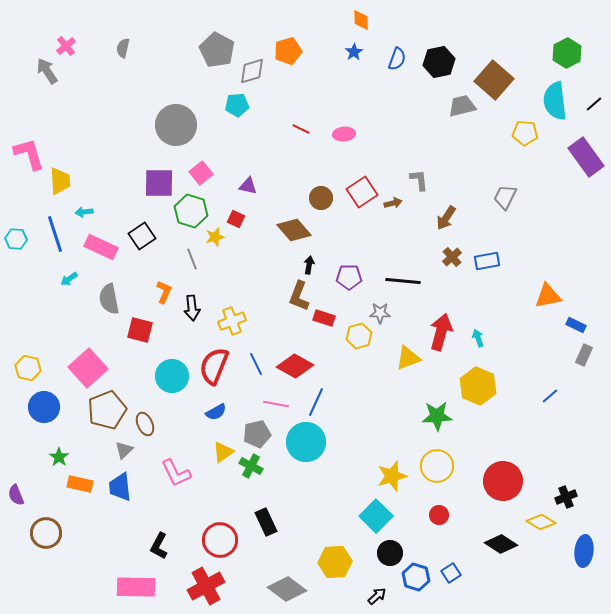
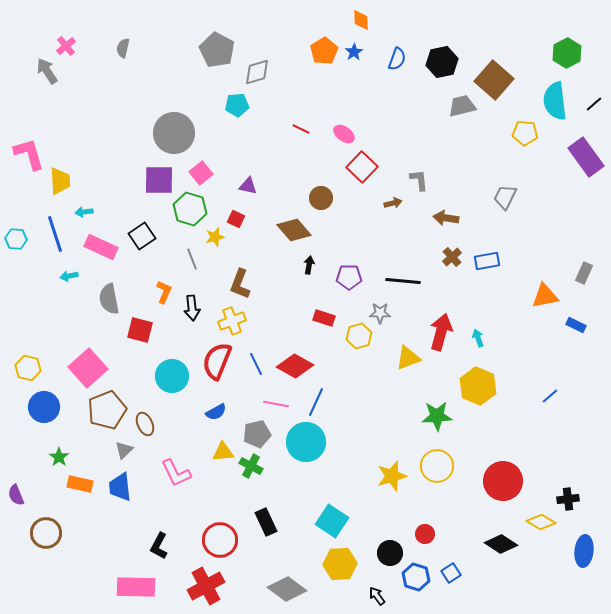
orange pentagon at (288, 51): moved 36 px right; rotated 16 degrees counterclockwise
black hexagon at (439, 62): moved 3 px right
gray diamond at (252, 71): moved 5 px right, 1 px down
gray circle at (176, 125): moved 2 px left, 8 px down
pink ellipse at (344, 134): rotated 40 degrees clockwise
purple square at (159, 183): moved 3 px up
red square at (362, 192): moved 25 px up; rotated 12 degrees counterclockwise
green hexagon at (191, 211): moved 1 px left, 2 px up
brown arrow at (446, 218): rotated 65 degrees clockwise
cyan arrow at (69, 279): moved 3 px up; rotated 24 degrees clockwise
brown L-shape at (299, 296): moved 59 px left, 12 px up
orange triangle at (548, 296): moved 3 px left
gray rectangle at (584, 355): moved 82 px up
red semicircle at (214, 366): moved 3 px right, 5 px up
yellow triangle at (223, 452): rotated 30 degrees clockwise
black cross at (566, 497): moved 2 px right, 2 px down; rotated 15 degrees clockwise
red circle at (439, 515): moved 14 px left, 19 px down
cyan square at (376, 516): moved 44 px left, 5 px down; rotated 12 degrees counterclockwise
yellow hexagon at (335, 562): moved 5 px right, 2 px down
black arrow at (377, 596): rotated 84 degrees counterclockwise
